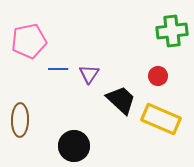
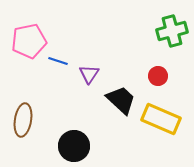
green cross: rotated 8 degrees counterclockwise
blue line: moved 8 px up; rotated 18 degrees clockwise
brown ellipse: moved 3 px right; rotated 8 degrees clockwise
